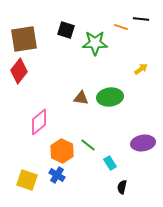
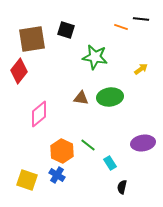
brown square: moved 8 px right
green star: moved 14 px down; rotated 10 degrees clockwise
pink diamond: moved 8 px up
